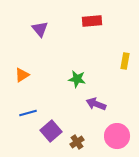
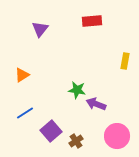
purple triangle: rotated 18 degrees clockwise
green star: moved 11 px down
blue line: moved 3 px left; rotated 18 degrees counterclockwise
brown cross: moved 1 px left, 1 px up
